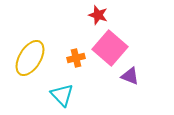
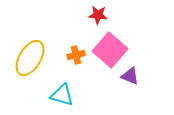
red star: rotated 12 degrees counterclockwise
pink square: moved 2 px down
orange cross: moved 3 px up
cyan triangle: rotated 30 degrees counterclockwise
